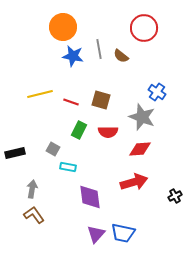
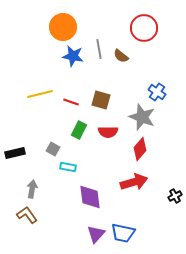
red diamond: rotated 45 degrees counterclockwise
brown L-shape: moved 7 px left
